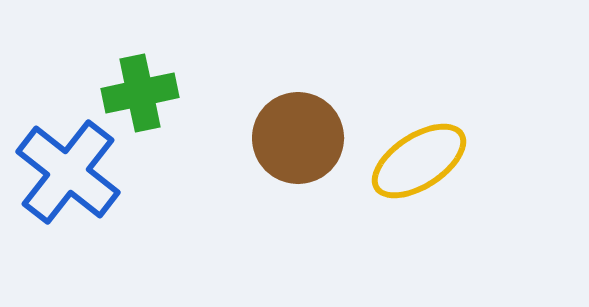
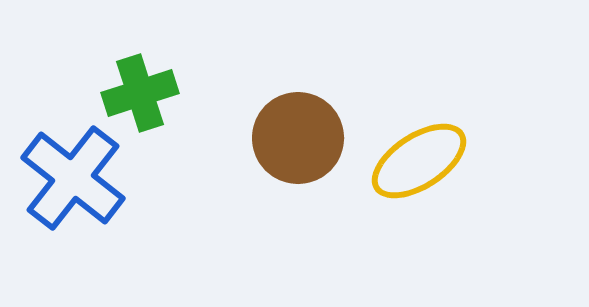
green cross: rotated 6 degrees counterclockwise
blue cross: moved 5 px right, 6 px down
